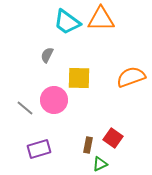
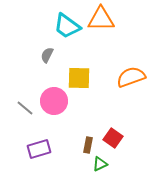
cyan trapezoid: moved 4 px down
pink circle: moved 1 px down
